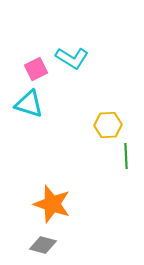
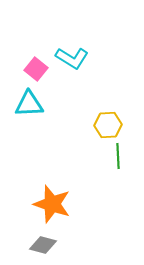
pink square: rotated 25 degrees counterclockwise
cyan triangle: rotated 20 degrees counterclockwise
green line: moved 8 px left
